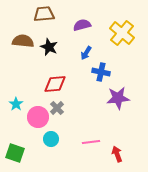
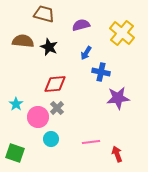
brown trapezoid: rotated 20 degrees clockwise
purple semicircle: moved 1 px left
